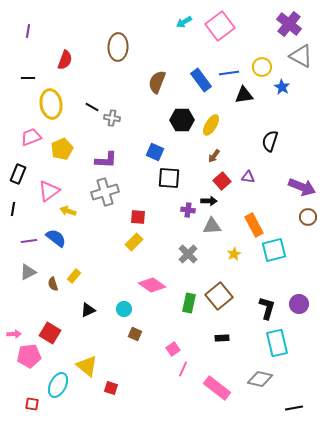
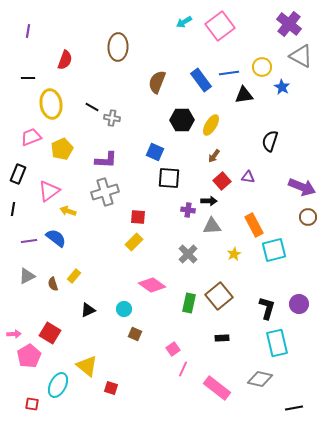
gray triangle at (28, 272): moved 1 px left, 4 px down
pink pentagon at (29, 356): rotated 25 degrees counterclockwise
